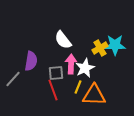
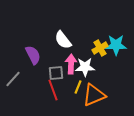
cyan star: moved 1 px right
purple semicircle: moved 2 px right, 6 px up; rotated 36 degrees counterclockwise
white star: moved 1 px up; rotated 24 degrees clockwise
orange triangle: rotated 25 degrees counterclockwise
